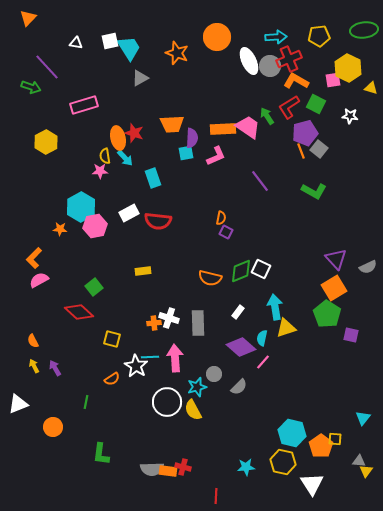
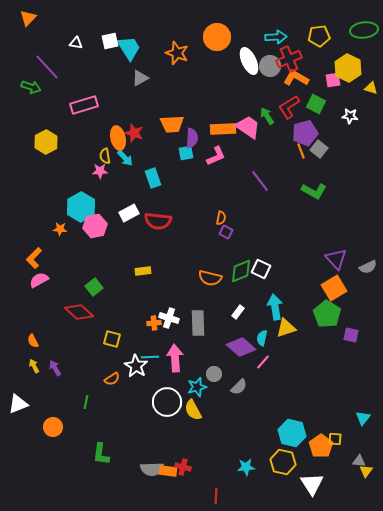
orange L-shape at (296, 81): moved 3 px up
